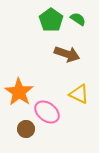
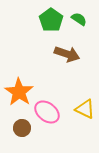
green semicircle: moved 1 px right
yellow triangle: moved 6 px right, 15 px down
brown circle: moved 4 px left, 1 px up
